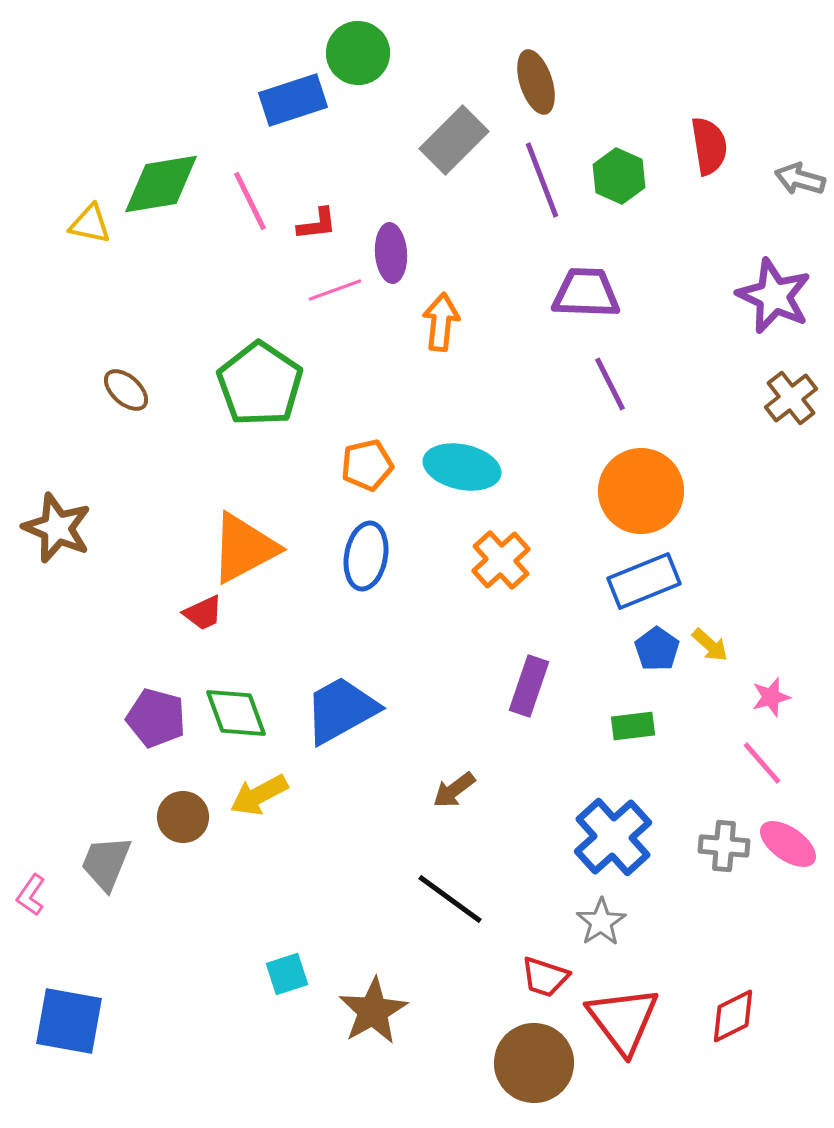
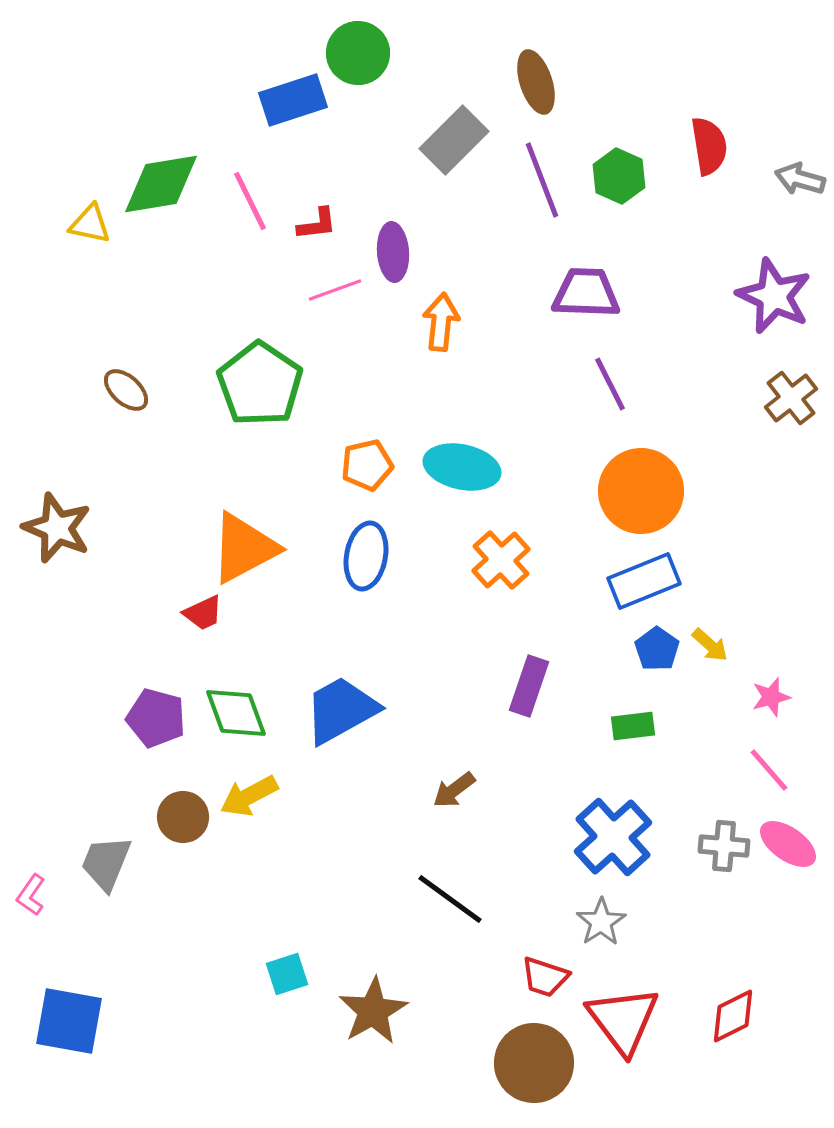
purple ellipse at (391, 253): moved 2 px right, 1 px up
pink line at (762, 763): moved 7 px right, 7 px down
yellow arrow at (259, 795): moved 10 px left, 1 px down
